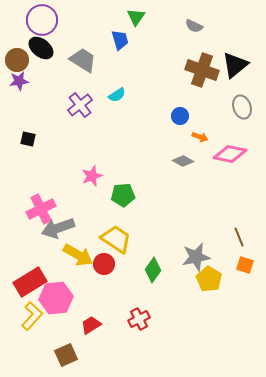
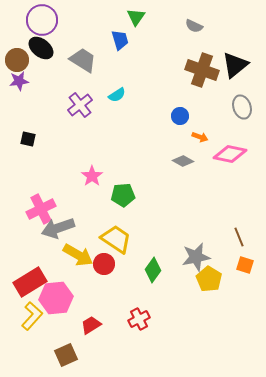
pink star: rotated 15 degrees counterclockwise
